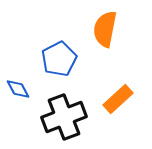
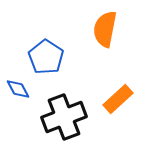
blue pentagon: moved 13 px left, 2 px up; rotated 12 degrees counterclockwise
